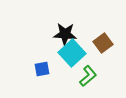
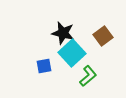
black star: moved 2 px left, 1 px up; rotated 10 degrees clockwise
brown square: moved 7 px up
blue square: moved 2 px right, 3 px up
